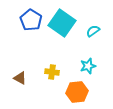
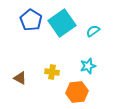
cyan square: rotated 20 degrees clockwise
